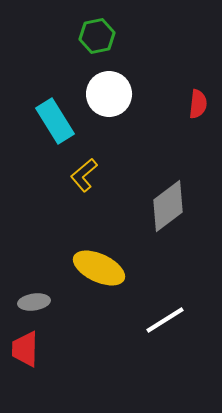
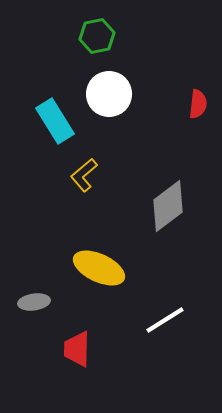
red trapezoid: moved 52 px right
